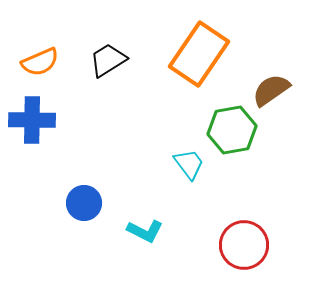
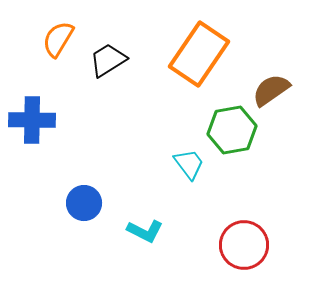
orange semicircle: moved 18 px right, 23 px up; rotated 144 degrees clockwise
